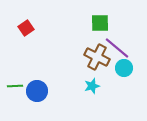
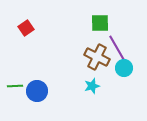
purple line: rotated 20 degrees clockwise
